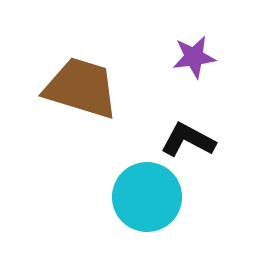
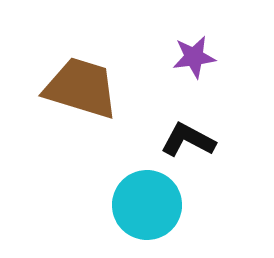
cyan circle: moved 8 px down
